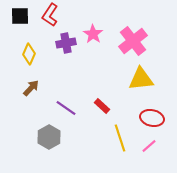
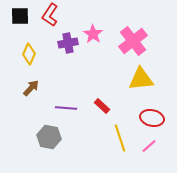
purple cross: moved 2 px right
purple line: rotated 30 degrees counterclockwise
gray hexagon: rotated 20 degrees counterclockwise
